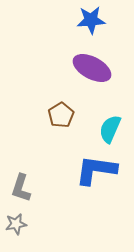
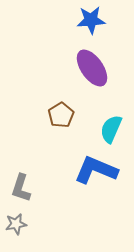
purple ellipse: rotated 27 degrees clockwise
cyan semicircle: moved 1 px right
blue L-shape: rotated 15 degrees clockwise
